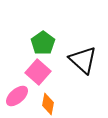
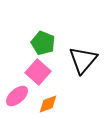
green pentagon: rotated 15 degrees counterclockwise
black triangle: rotated 28 degrees clockwise
orange diamond: rotated 60 degrees clockwise
